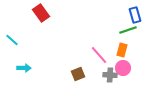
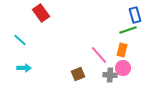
cyan line: moved 8 px right
